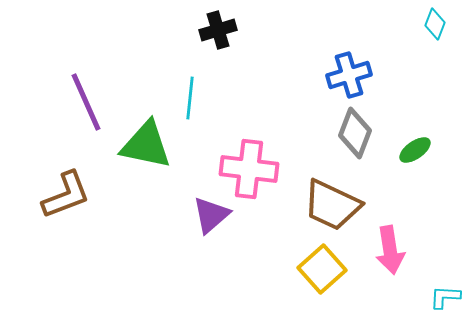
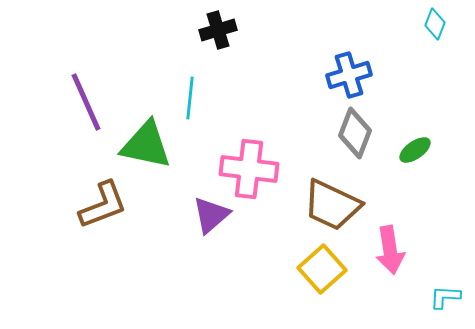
brown L-shape: moved 37 px right, 10 px down
